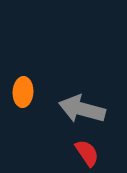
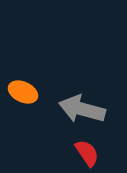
orange ellipse: rotated 68 degrees counterclockwise
